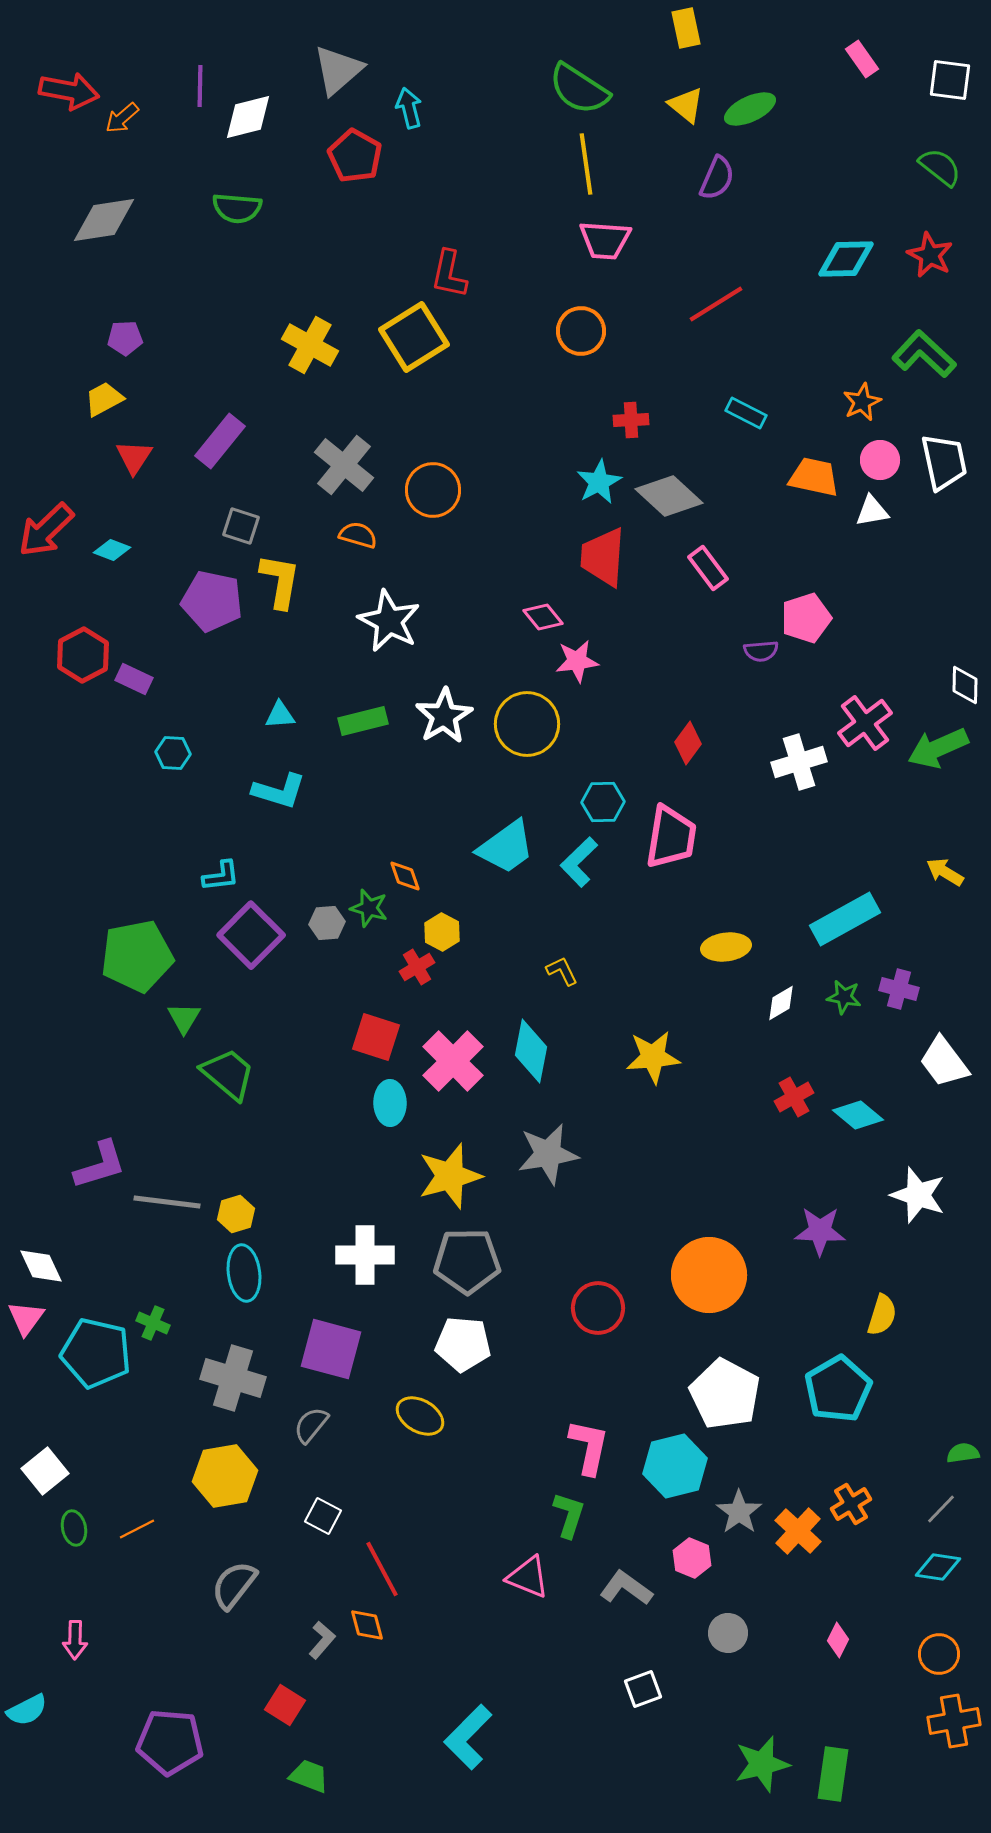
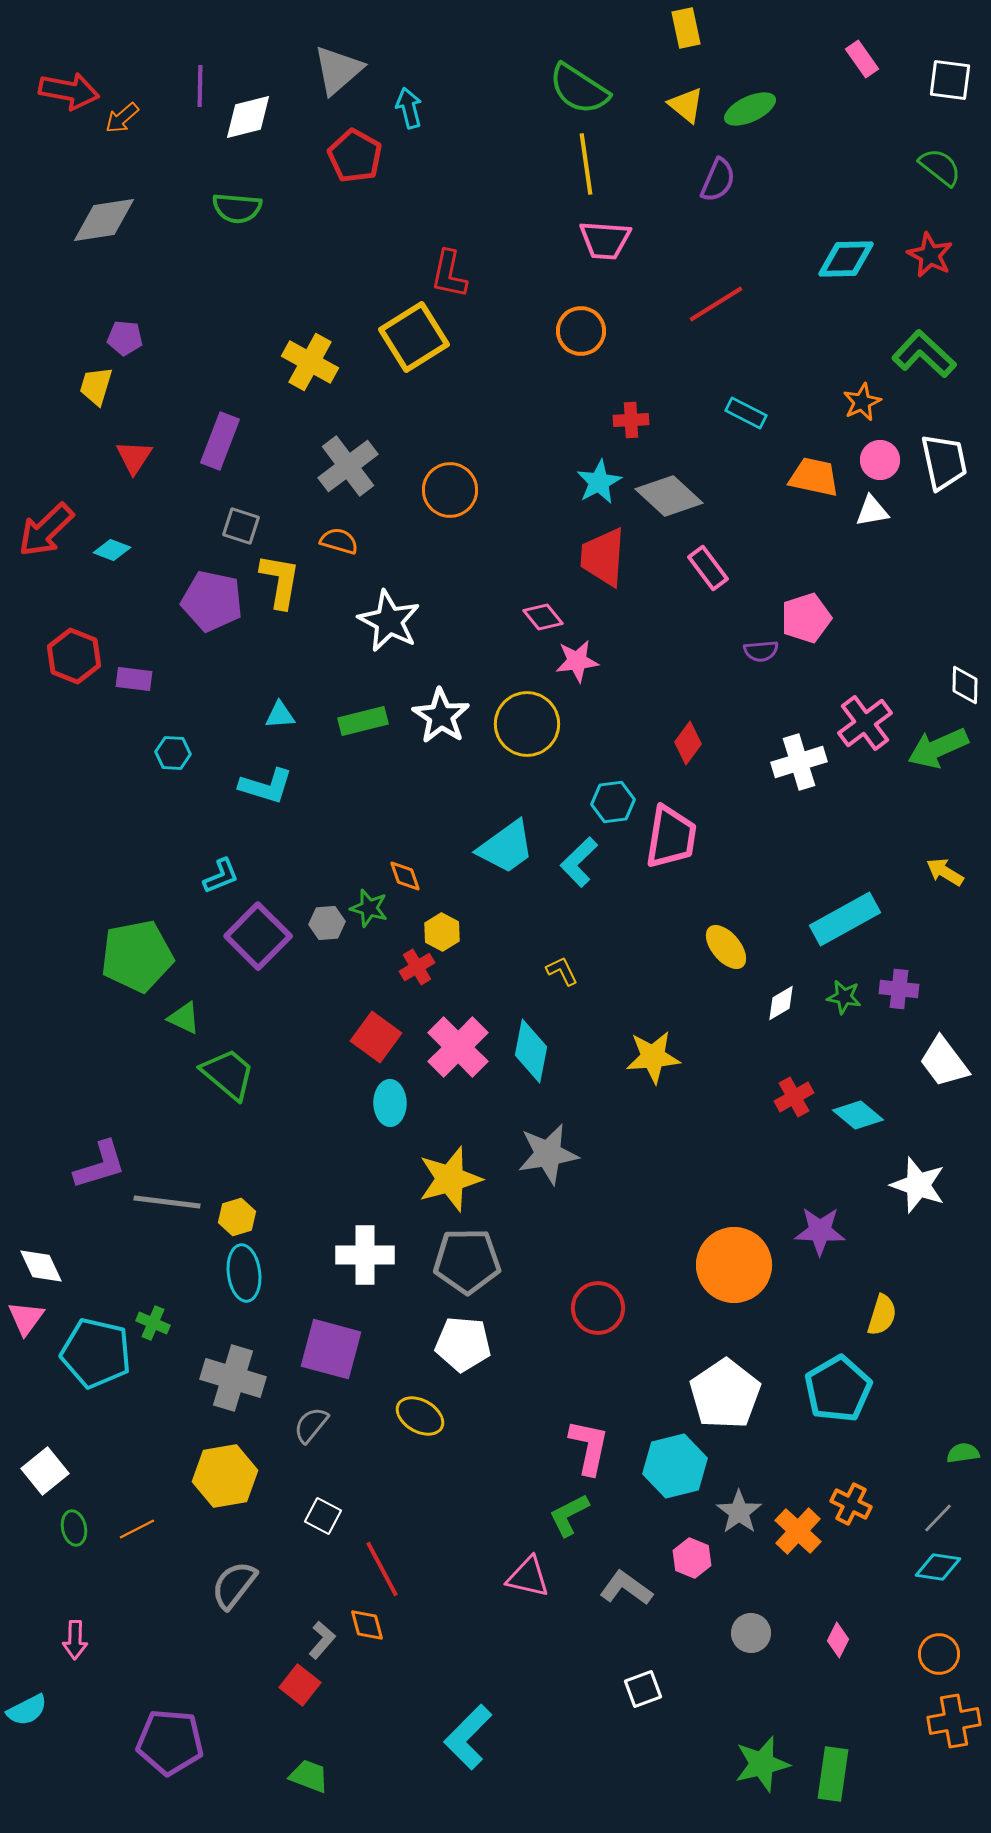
purple semicircle at (717, 178): moved 1 px right, 2 px down
purple pentagon at (125, 338): rotated 8 degrees clockwise
yellow cross at (310, 345): moved 17 px down
yellow trapezoid at (104, 399): moved 8 px left, 13 px up; rotated 45 degrees counterclockwise
purple rectangle at (220, 441): rotated 18 degrees counterclockwise
gray cross at (344, 465): moved 4 px right, 1 px down; rotated 14 degrees clockwise
orange circle at (433, 490): moved 17 px right
orange semicircle at (358, 535): moved 19 px left, 6 px down
red hexagon at (83, 655): moved 9 px left, 1 px down; rotated 10 degrees counterclockwise
purple rectangle at (134, 679): rotated 18 degrees counterclockwise
white star at (444, 716): moved 3 px left; rotated 8 degrees counterclockwise
cyan L-shape at (279, 791): moved 13 px left, 5 px up
cyan hexagon at (603, 802): moved 10 px right; rotated 6 degrees counterclockwise
cyan L-shape at (221, 876): rotated 15 degrees counterclockwise
purple square at (251, 935): moved 7 px right, 1 px down
yellow ellipse at (726, 947): rotated 57 degrees clockwise
purple cross at (899, 989): rotated 9 degrees counterclockwise
green triangle at (184, 1018): rotated 36 degrees counterclockwise
red square at (376, 1037): rotated 18 degrees clockwise
pink cross at (453, 1061): moved 5 px right, 14 px up
yellow star at (450, 1176): moved 3 px down
white star at (918, 1195): moved 10 px up
yellow hexagon at (236, 1214): moved 1 px right, 3 px down
orange circle at (709, 1275): moved 25 px right, 10 px up
white pentagon at (725, 1394): rotated 10 degrees clockwise
orange cross at (851, 1504): rotated 33 degrees counterclockwise
gray line at (941, 1509): moved 3 px left, 9 px down
green L-shape at (569, 1515): rotated 135 degrees counterclockwise
pink triangle at (528, 1577): rotated 9 degrees counterclockwise
gray circle at (728, 1633): moved 23 px right
red square at (285, 1705): moved 15 px right, 20 px up; rotated 6 degrees clockwise
